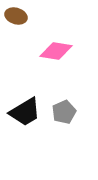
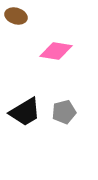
gray pentagon: rotated 10 degrees clockwise
